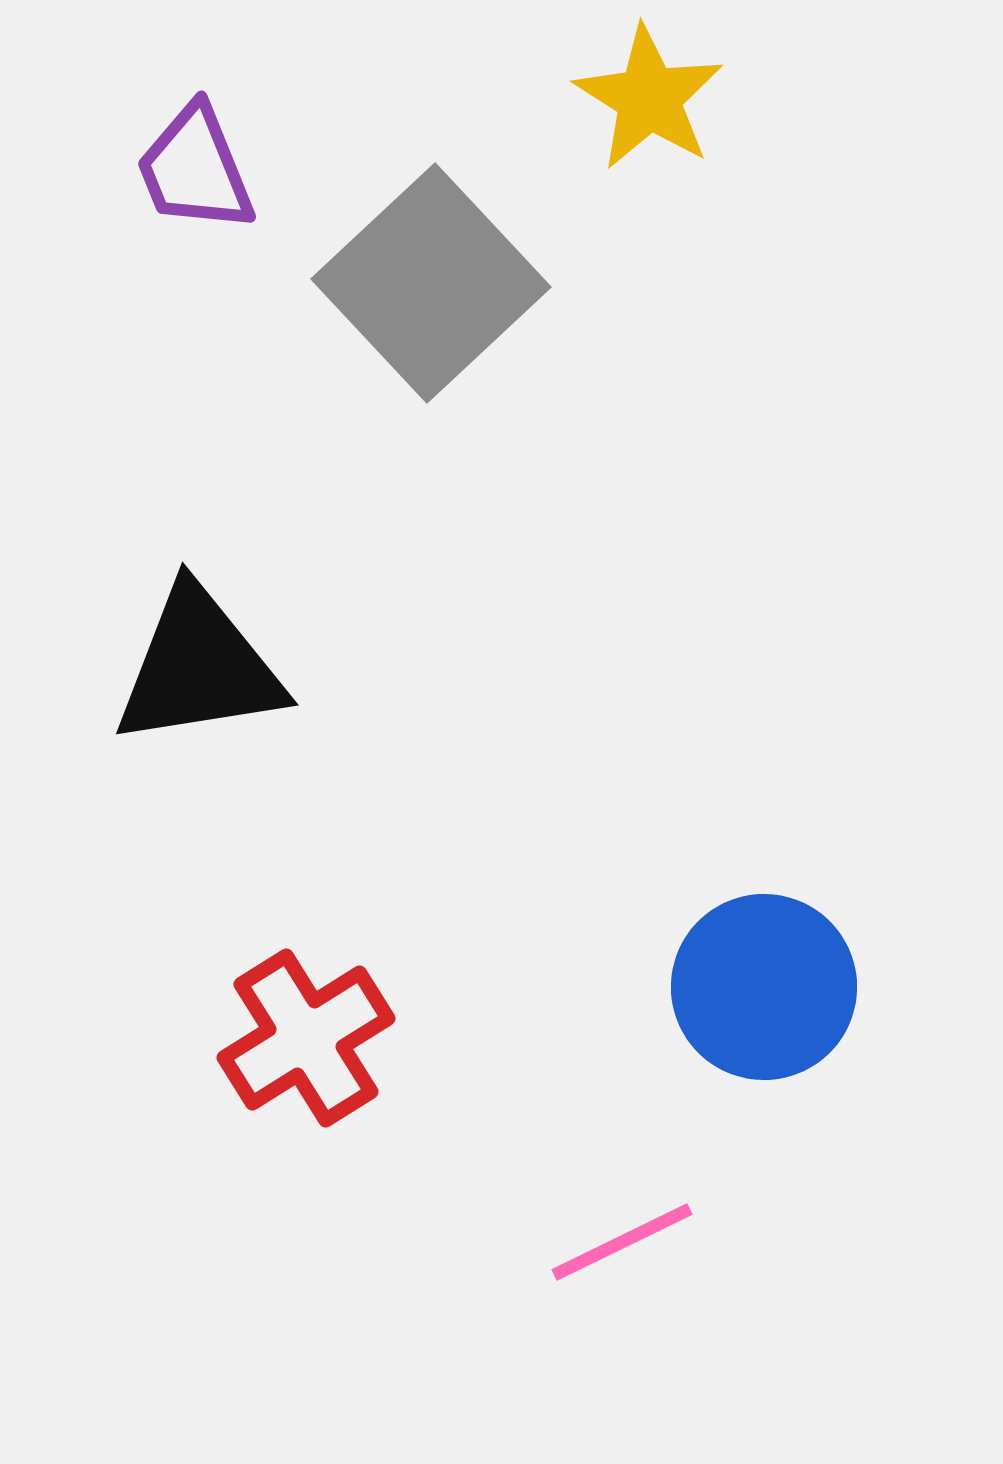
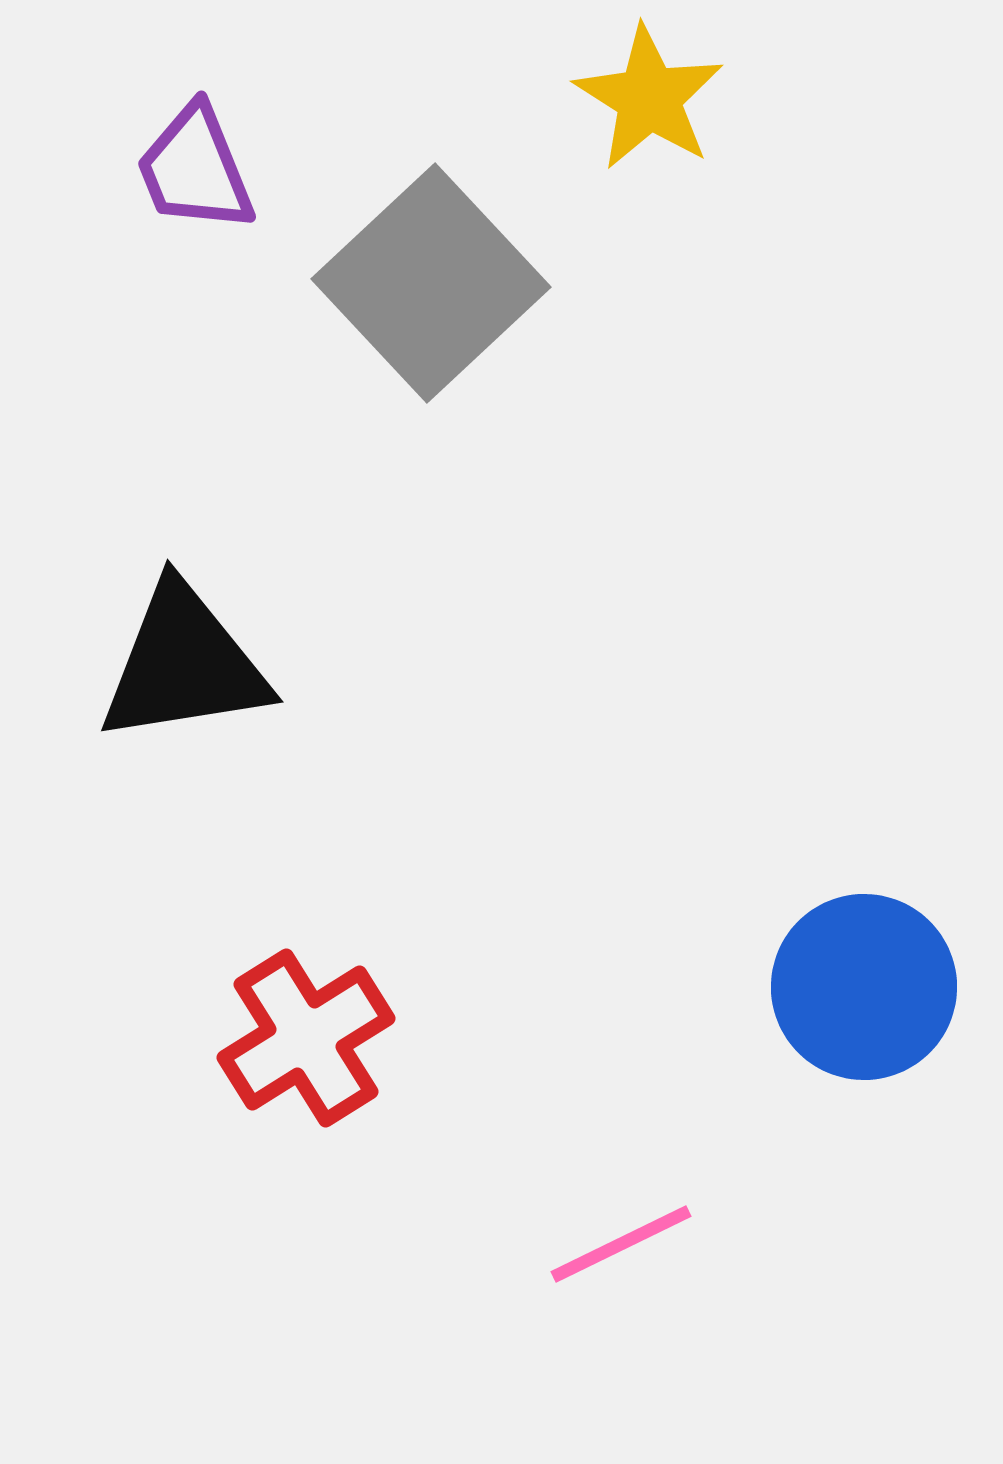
black triangle: moved 15 px left, 3 px up
blue circle: moved 100 px right
pink line: moved 1 px left, 2 px down
